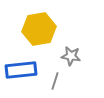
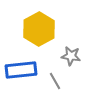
yellow hexagon: rotated 20 degrees counterclockwise
gray line: rotated 48 degrees counterclockwise
